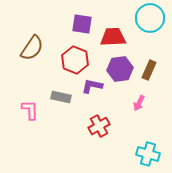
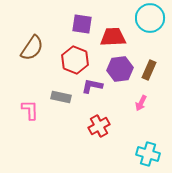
pink arrow: moved 2 px right
